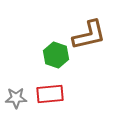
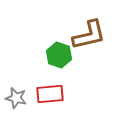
green hexagon: moved 3 px right
gray star: rotated 15 degrees clockwise
